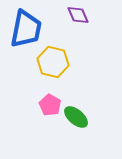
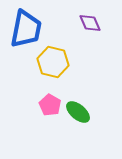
purple diamond: moved 12 px right, 8 px down
green ellipse: moved 2 px right, 5 px up
